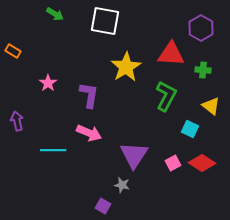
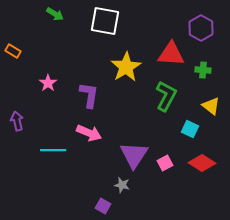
pink square: moved 8 px left
